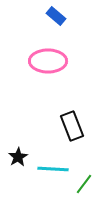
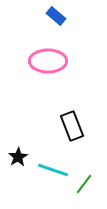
cyan line: moved 1 px down; rotated 16 degrees clockwise
